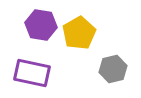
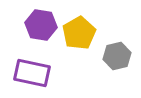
gray hexagon: moved 4 px right, 13 px up
